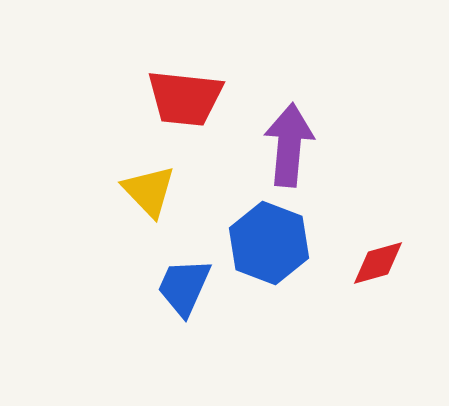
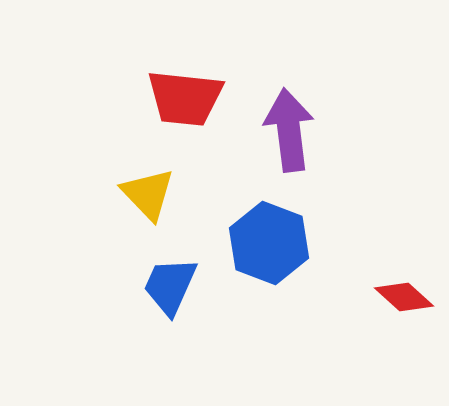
purple arrow: moved 15 px up; rotated 12 degrees counterclockwise
yellow triangle: moved 1 px left, 3 px down
red diamond: moved 26 px right, 34 px down; rotated 58 degrees clockwise
blue trapezoid: moved 14 px left, 1 px up
